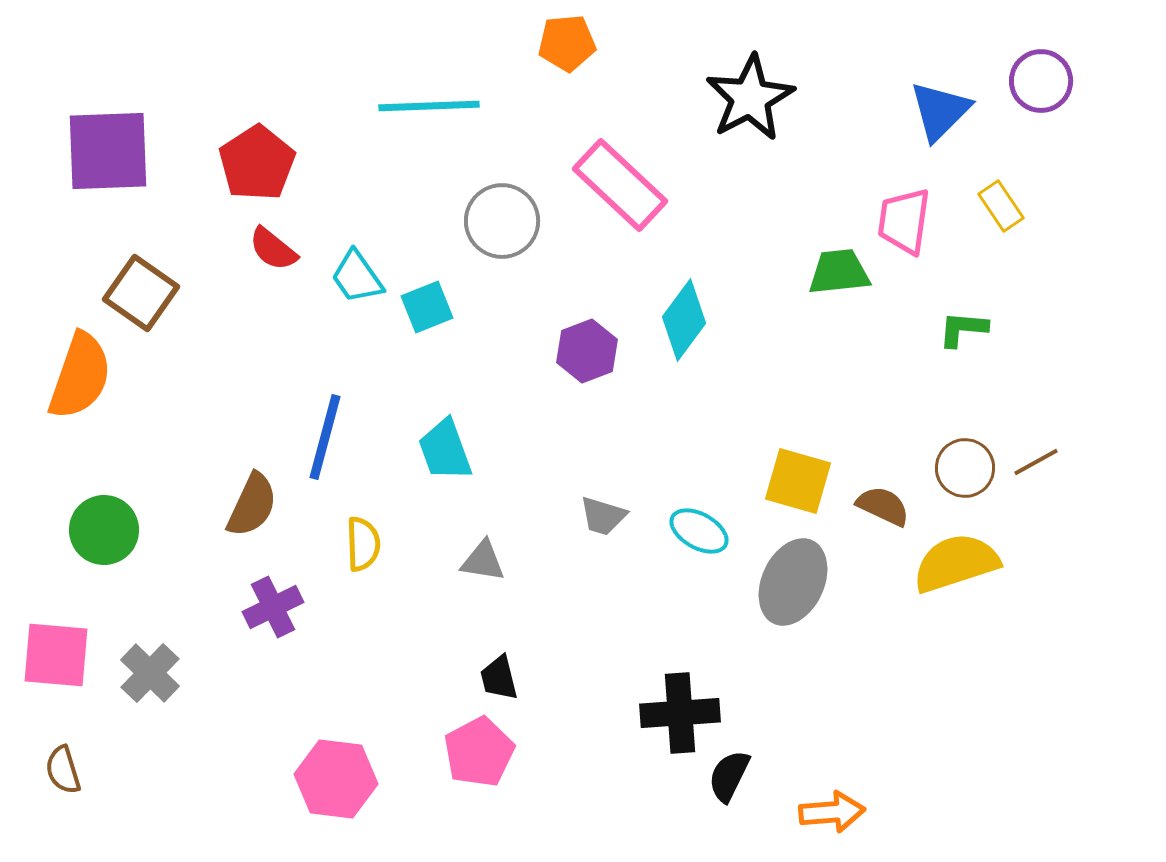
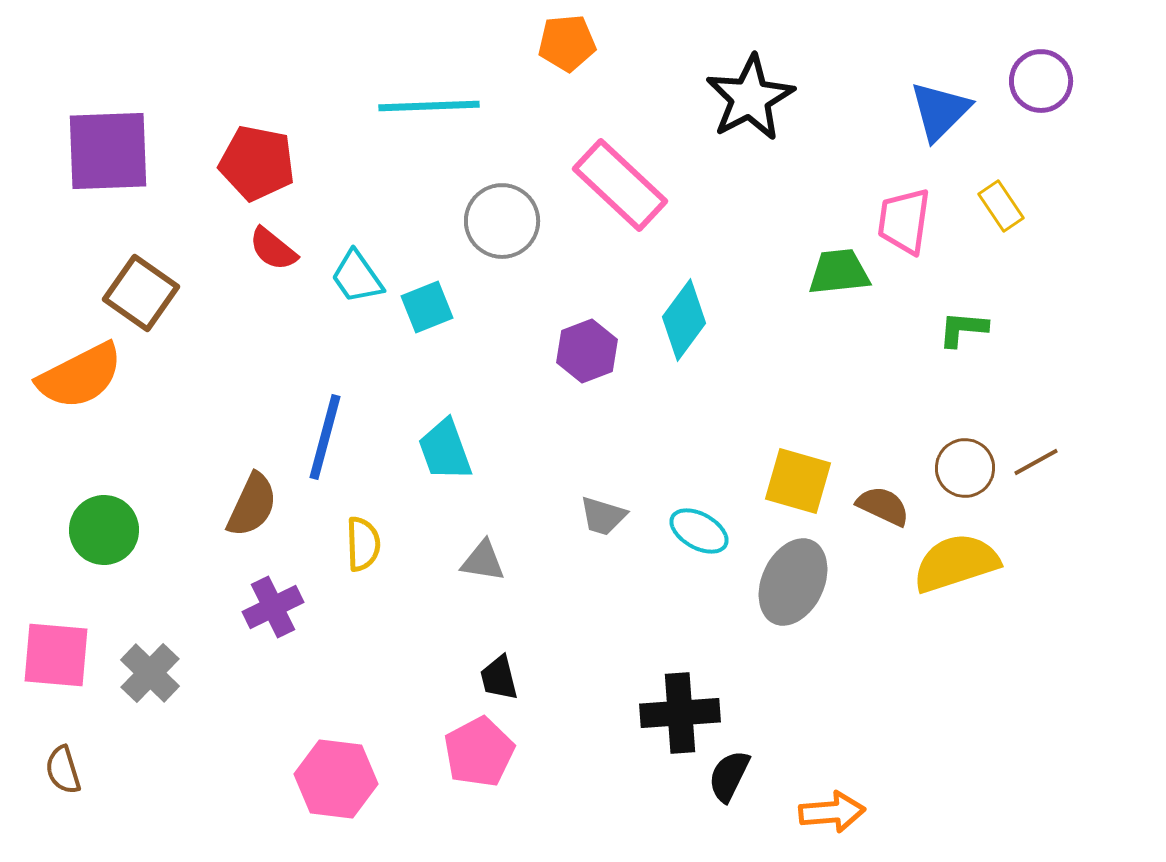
red pentagon at (257, 163): rotated 28 degrees counterclockwise
orange semicircle at (80, 376): rotated 44 degrees clockwise
